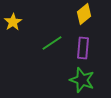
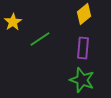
green line: moved 12 px left, 4 px up
